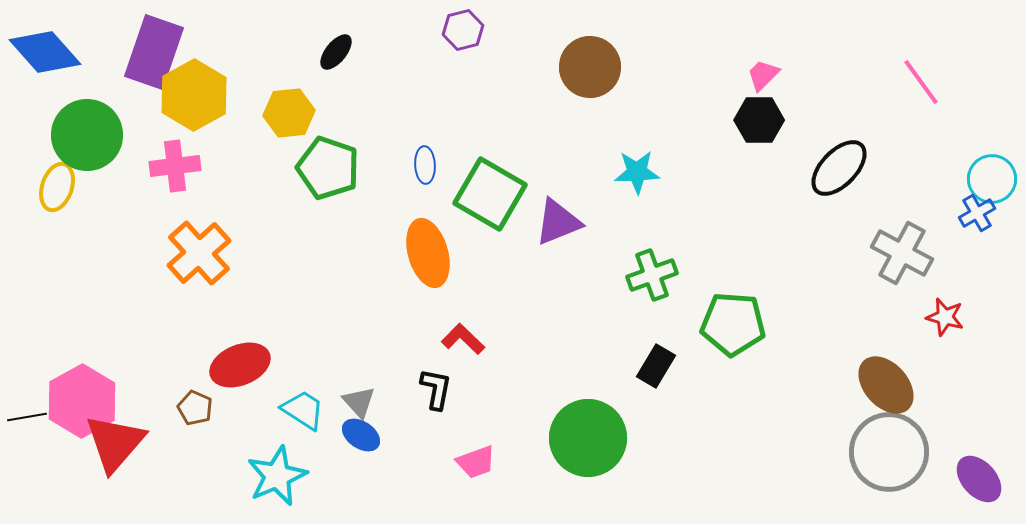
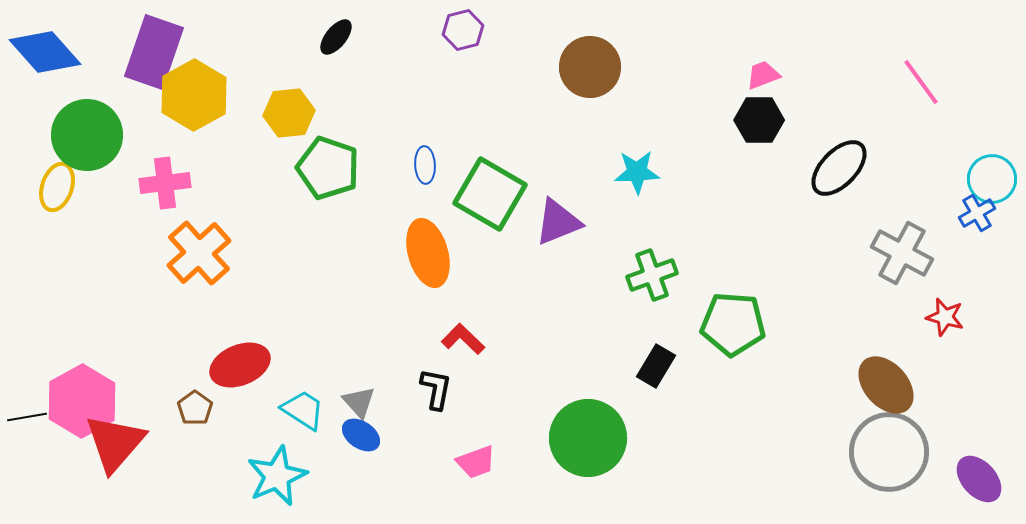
black ellipse at (336, 52): moved 15 px up
pink trapezoid at (763, 75): rotated 24 degrees clockwise
pink cross at (175, 166): moved 10 px left, 17 px down
brown pentagon at (195, 408): rotated 12 degrees clockwise
